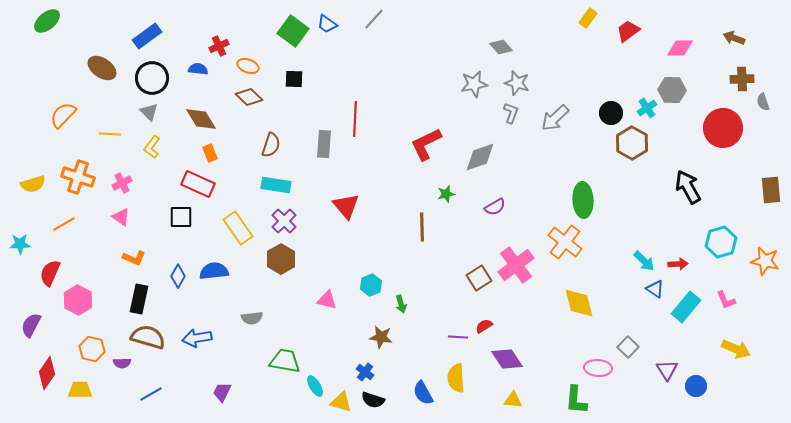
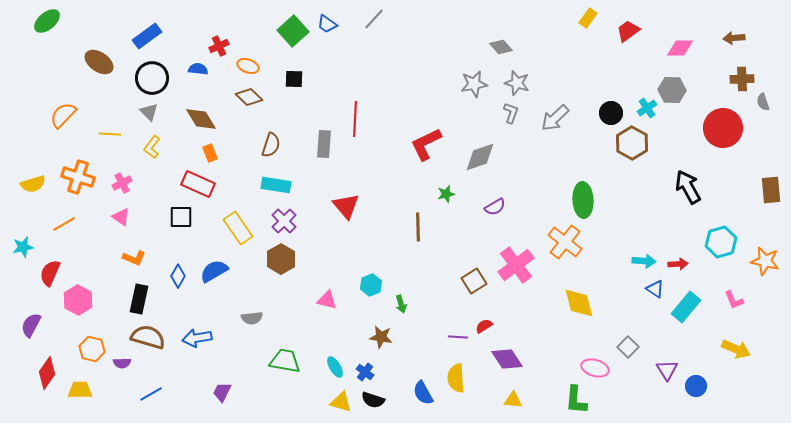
green square at (293, 31): rotated 12 degrees clockwise
brown arrow at (734, 38): rotated 25 degrees counterclockwise
brown ellipse at (102, 68): moved 3 px left, 6 px up
brown line at (422, 227): moved 4 px left
cyan star at (20, 244): moved 3 px right, 3 px down; rotated 10 degrees counterclockwise
cyan arrow at (644, 261): rotated 40 degrees counterclockwise
blue semicircle at (214, 271): rotated 24 degrees counterclockwise
brown square at (479, 278): moved 5 px left, 3 px down
pink L-shape at (726, 300): moved 8 px right
pink ellipse at (598, 368): moved 3 px left; rotated 12 degrees clockwise
cyan ellipse at (315, 386): moved 20 px right, 19 px up
